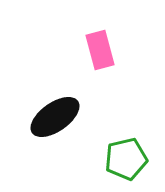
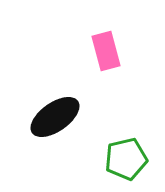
pink rectangle: moved 6 px right, 1 px down
